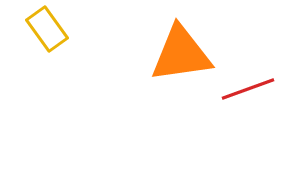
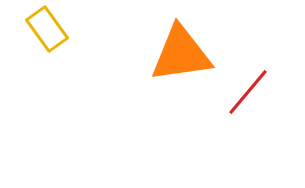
red line: moved 3 px down; rotated 30 degrees counterclockwise
